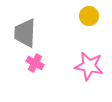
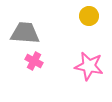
gray trapezoid: rotated 92 degrees clockwise
pink cross: moved 1 px left, 2 px up
